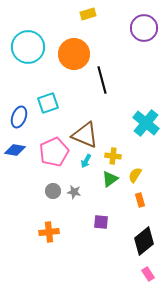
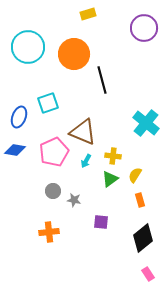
brown triangle: moved 2 px left, 3 px up
gray star: moved 8 px down
black diamond: moved 1 px left, 3 px up
